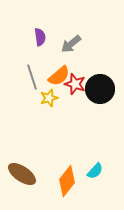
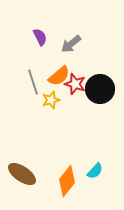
purple semicircle: rotated 18 degrees counterclockwise
gray line: moved 1 px right, 5 px down
yellow star: moved 2 px right, 2 px down
